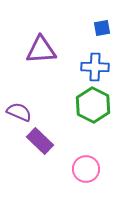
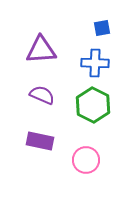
blue cross: moved 4 px up
purple semicircle: moved 23 px right, 17 px up
purple rectangle: rotated 32 degrees counterclockwise
pink circle: moved 9 px up
